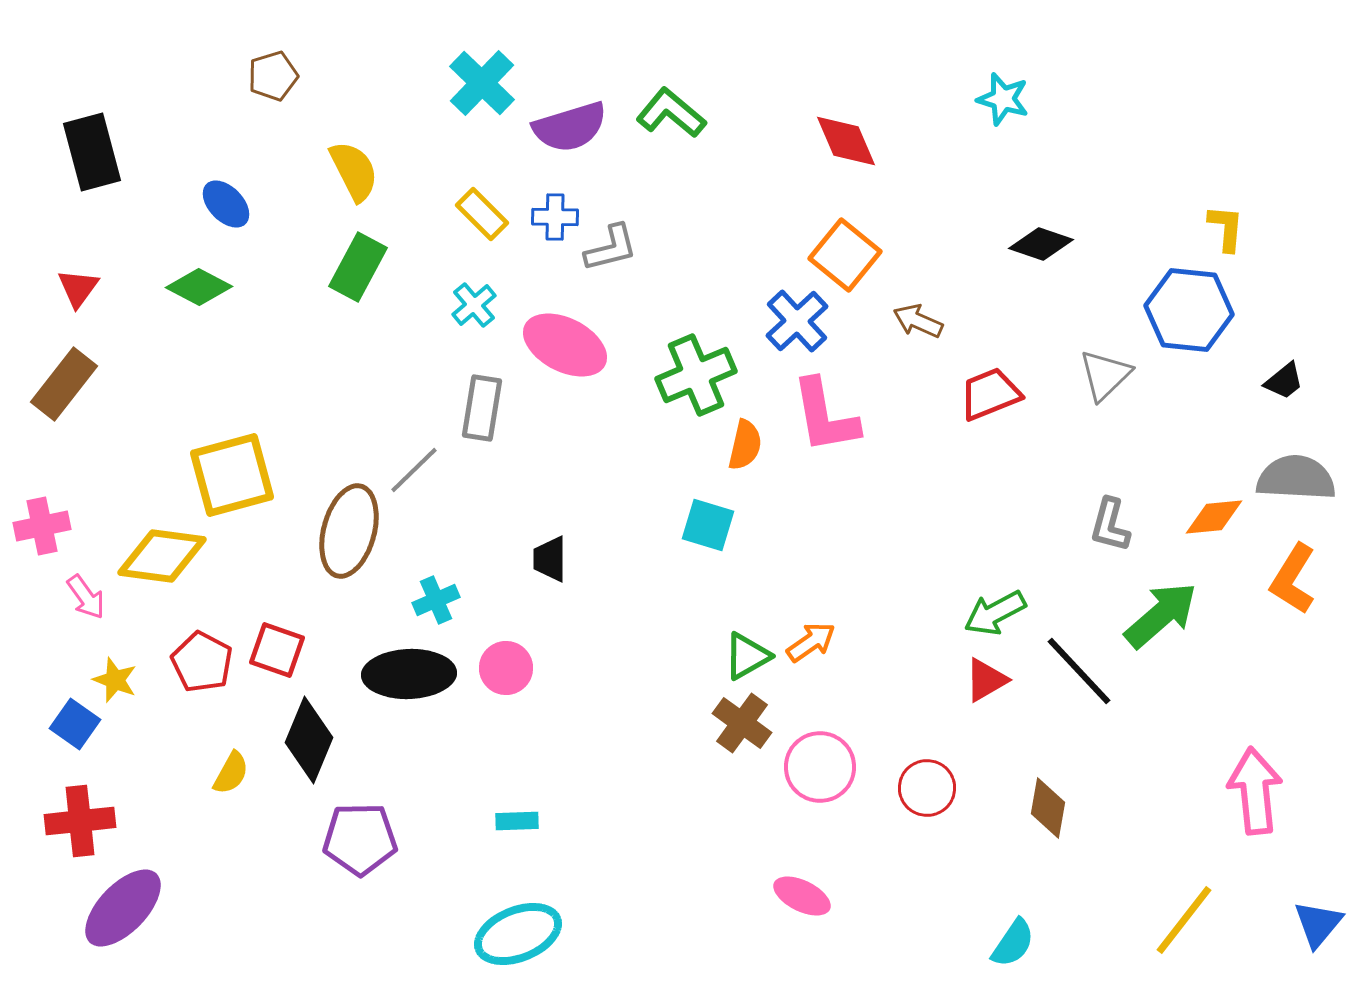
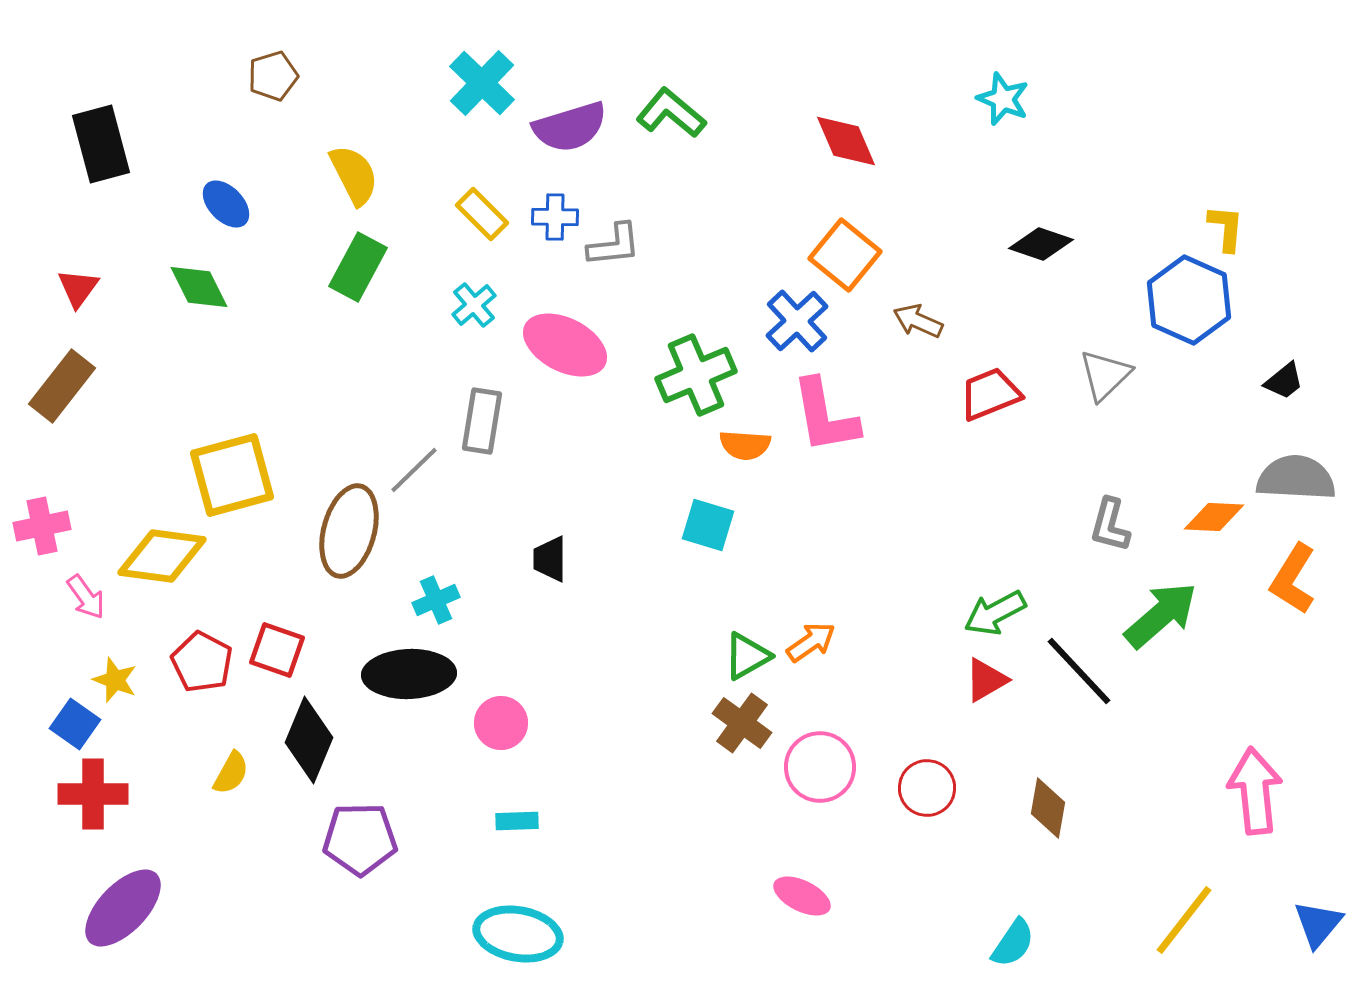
cyan star at (1003, 99): rotated 6 degrees clockwise
black rectangle at (92, 152): moved 9 px right, 8 px up
yellow semicircle at (354, 171): moved 4 px down
gray L-shape at (611, 248): moved 3 px right, 3 px up; rotated 8 degrees clockwise
green diamond at (199, 287): rotated 36 degrees clockwise
blue hexagon at (1189, 310): moved 10 px up; rotated 18 degrees clockwise
brown rectangle at (64, 384): moved 2 px left, 2 px down
gray rectangle at (482, 408): moved 13 px down
orange semicircle at (745, 445): rotated 81 degrees clockwise
orange diamond at (1214, 517): rotated 8 degrees clockwise
pink circle at (506, 668): moved 5 px left, 55 px down
red cross at (80, 821): moved 13 px right, 27 px up; rotated 6 degrees clockwise
cyan ellipse at (518, 934): rotated 32 degrees clockwise
